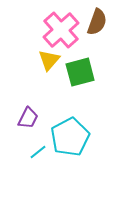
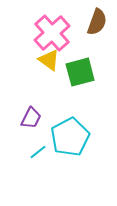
pink cross: moved 9 px left, 3 px down
yellow triangle: rotated 35 degrees counterclockwise
purple trapezoid: moved 3 px right
